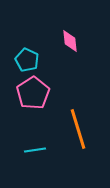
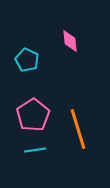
pink pentagon: moved 22 px down
